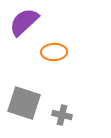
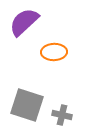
gray square: moved 3 px right, 2 px down
